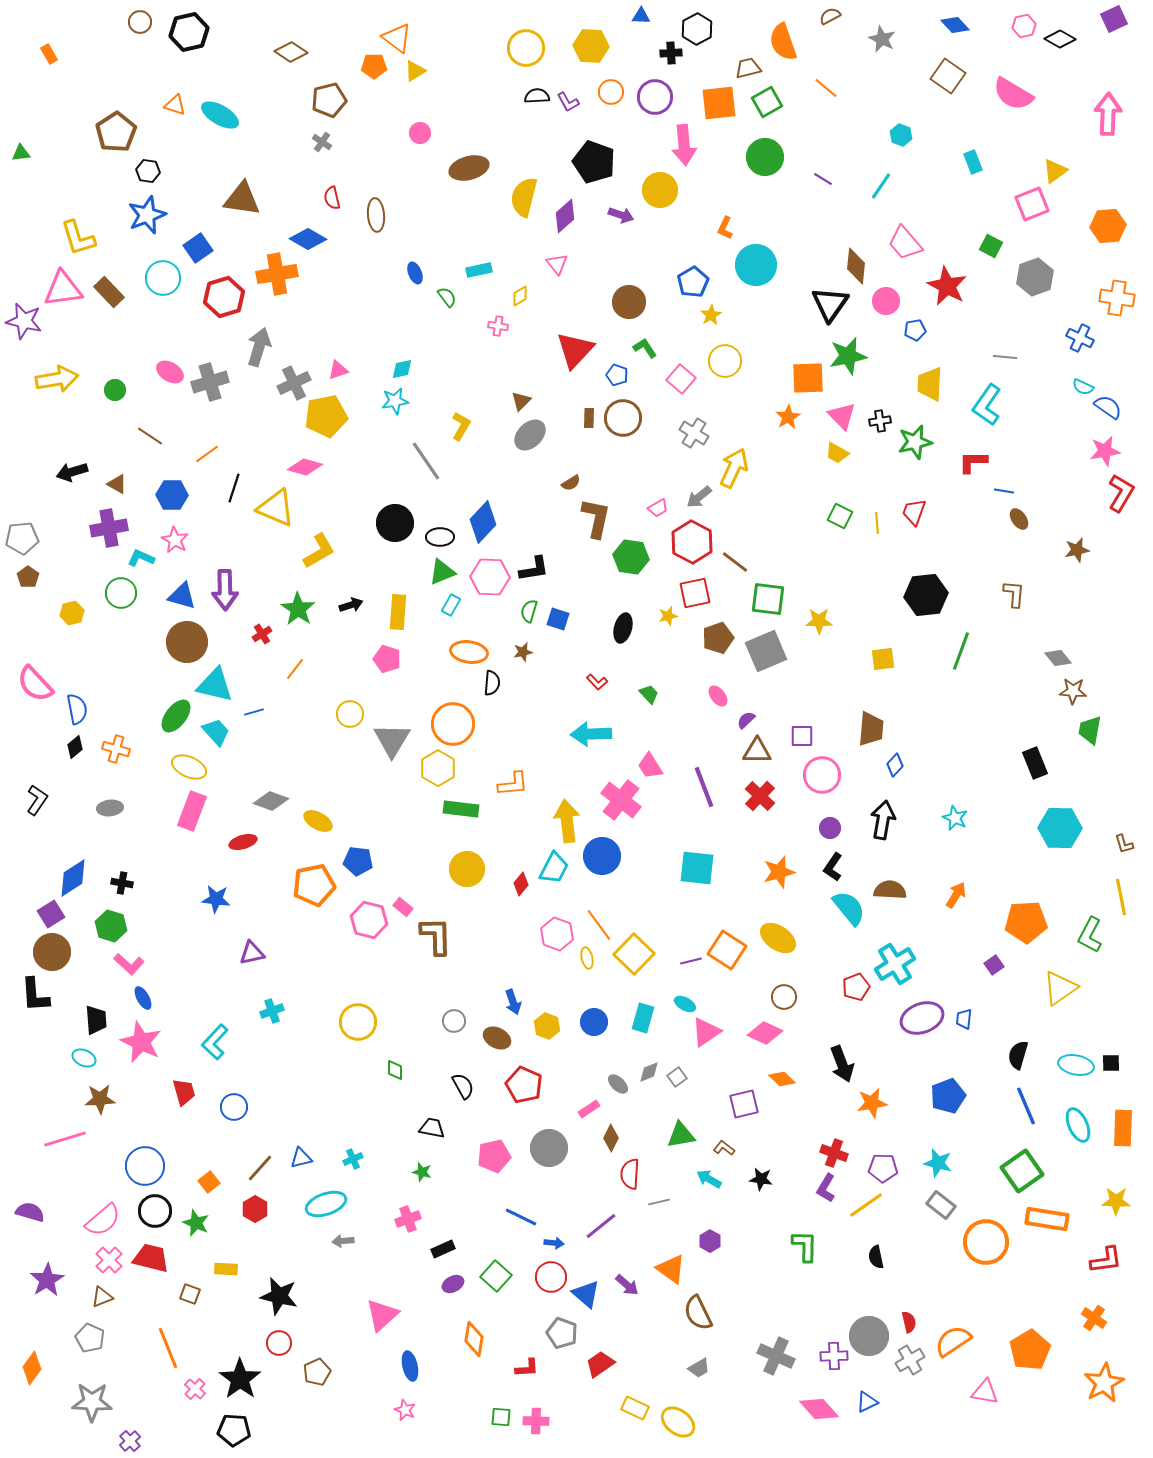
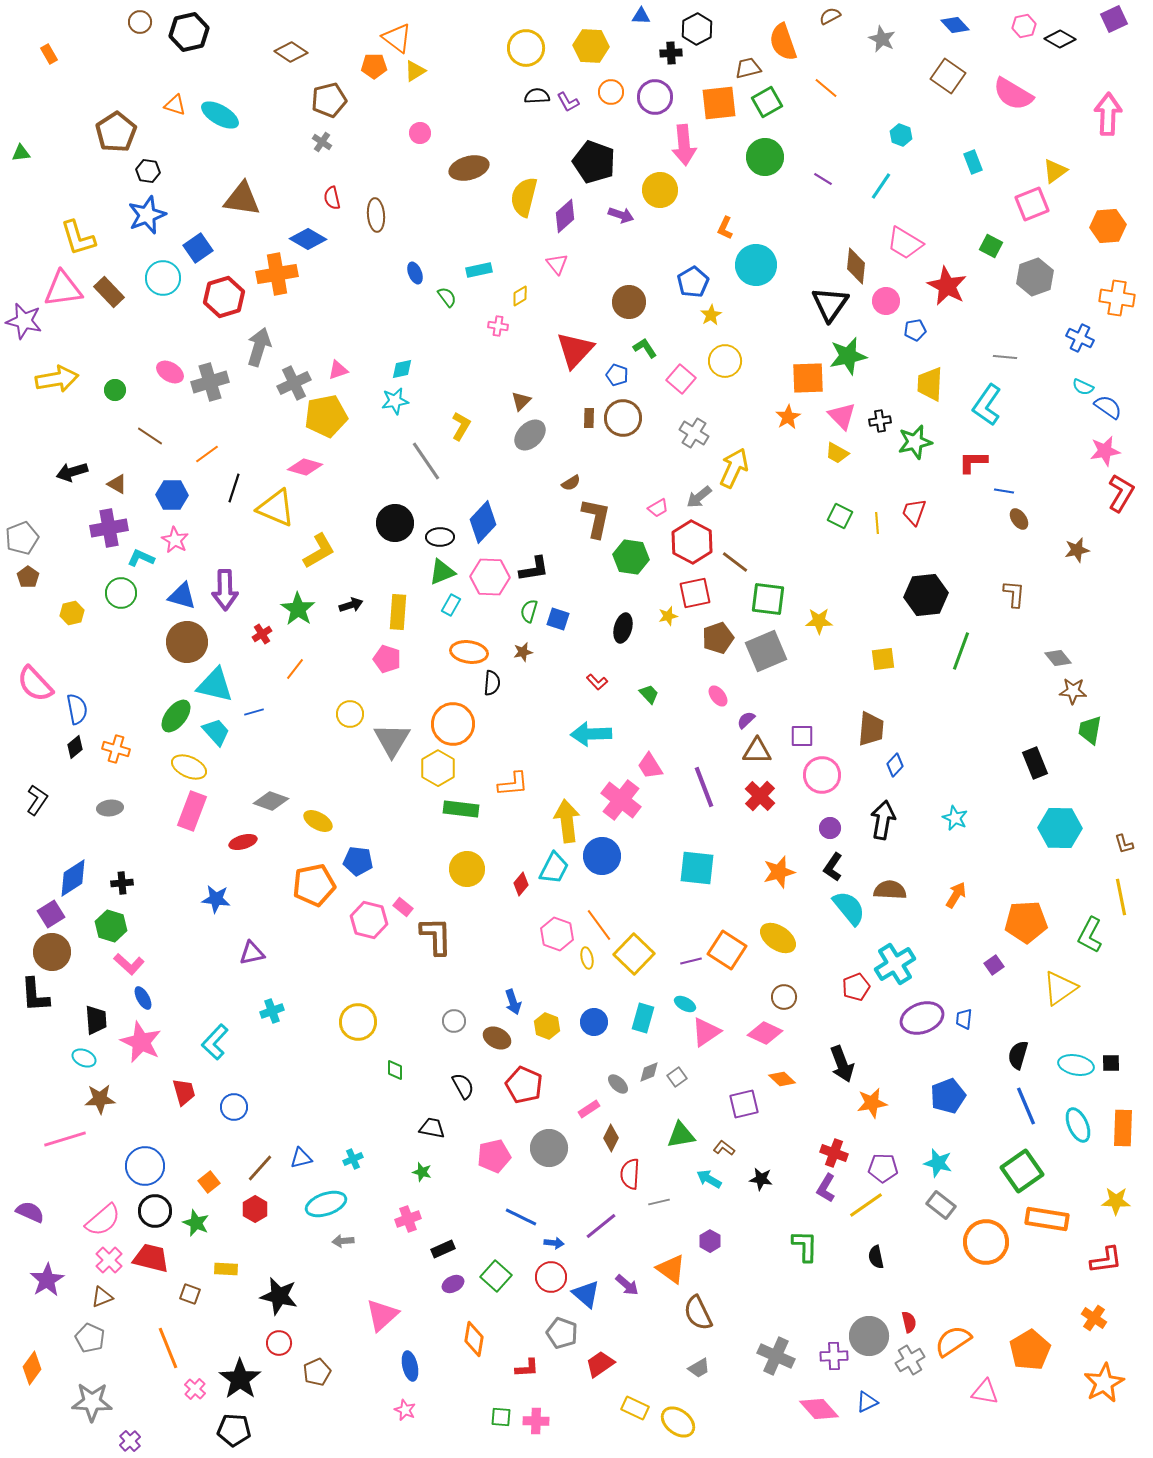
pink trapezoid at (905, 243): rotated 18 degrees counterclockwise
gray pentagon at (22, 538): rotated 16 degrees counterclockwise
black cross at (122, 883): rotated 15 degrees counterclockwise
purple semicircle at (30, 1212): rotated 8 degrees clockwise
